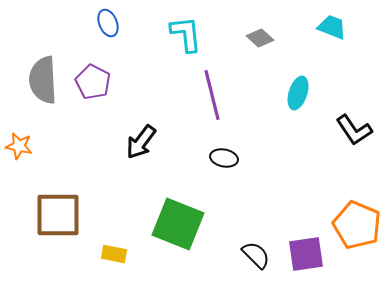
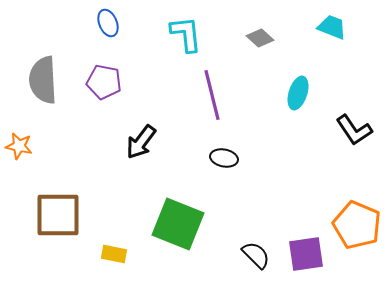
purple pentagon: moved 11 px right; rotated 16 degrees counterclockwise
